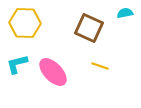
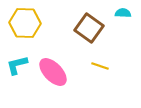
cyan semicircle: moved 2 px left; rotated 14 degrees clockwise
brown square: rotated 12 degrees clockwise
cyan L-shape: moved 1 px down
